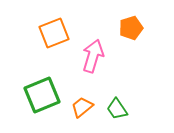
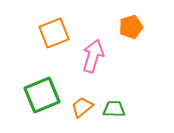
orange pentagon: moved 1 px up
green trapezoid: moved 3 px left; rotated 125 degrees clockwise
